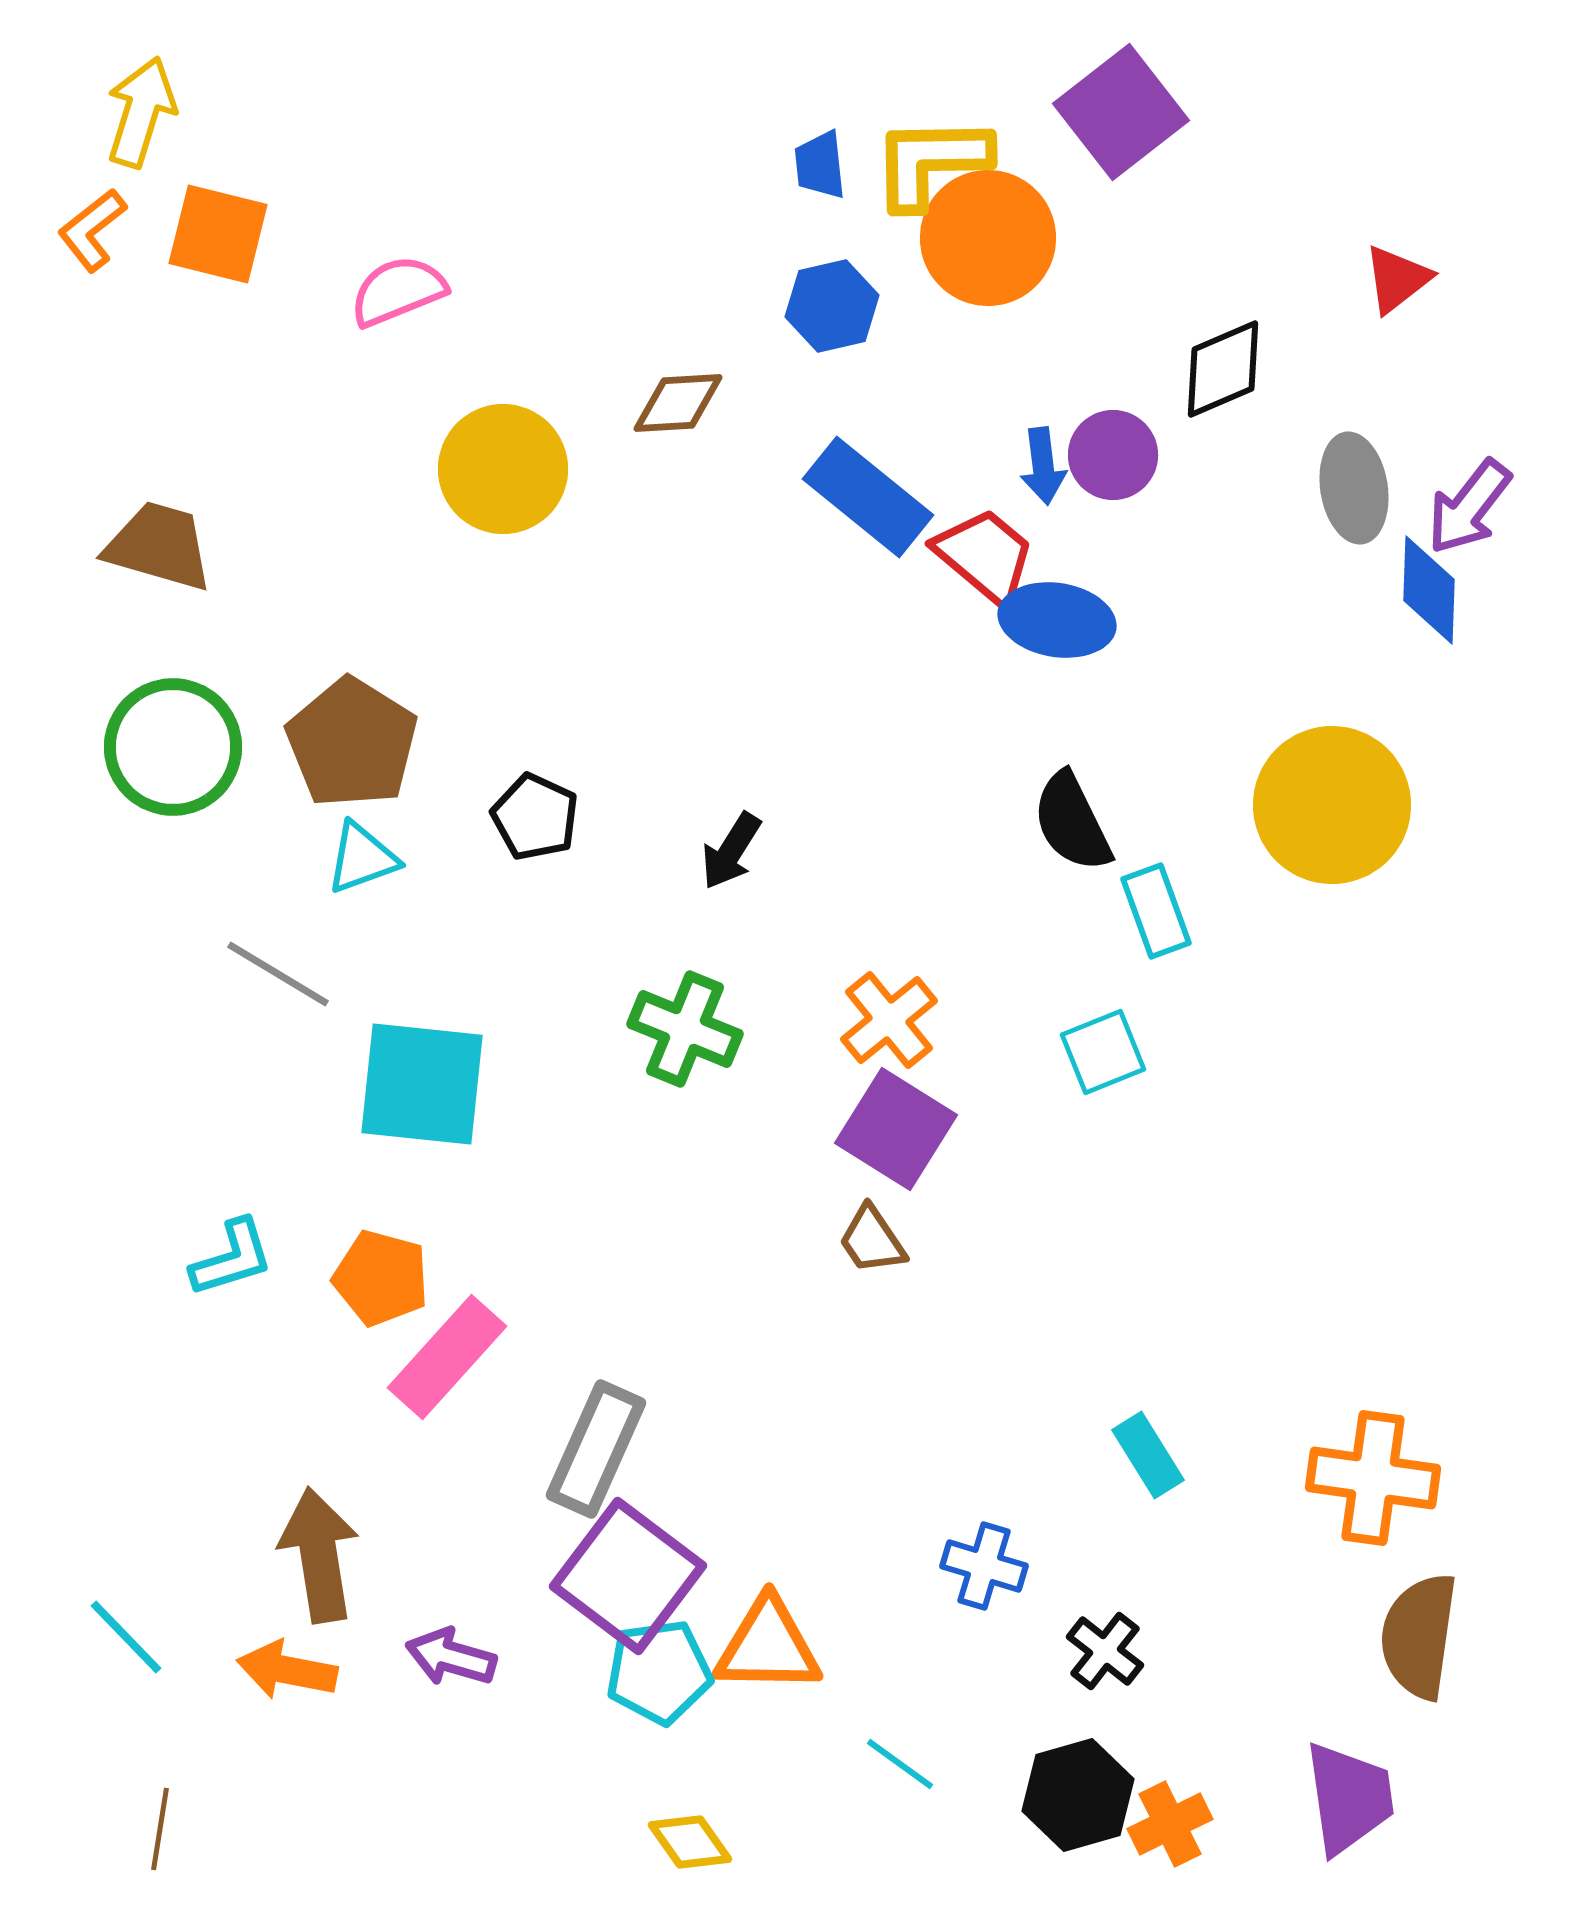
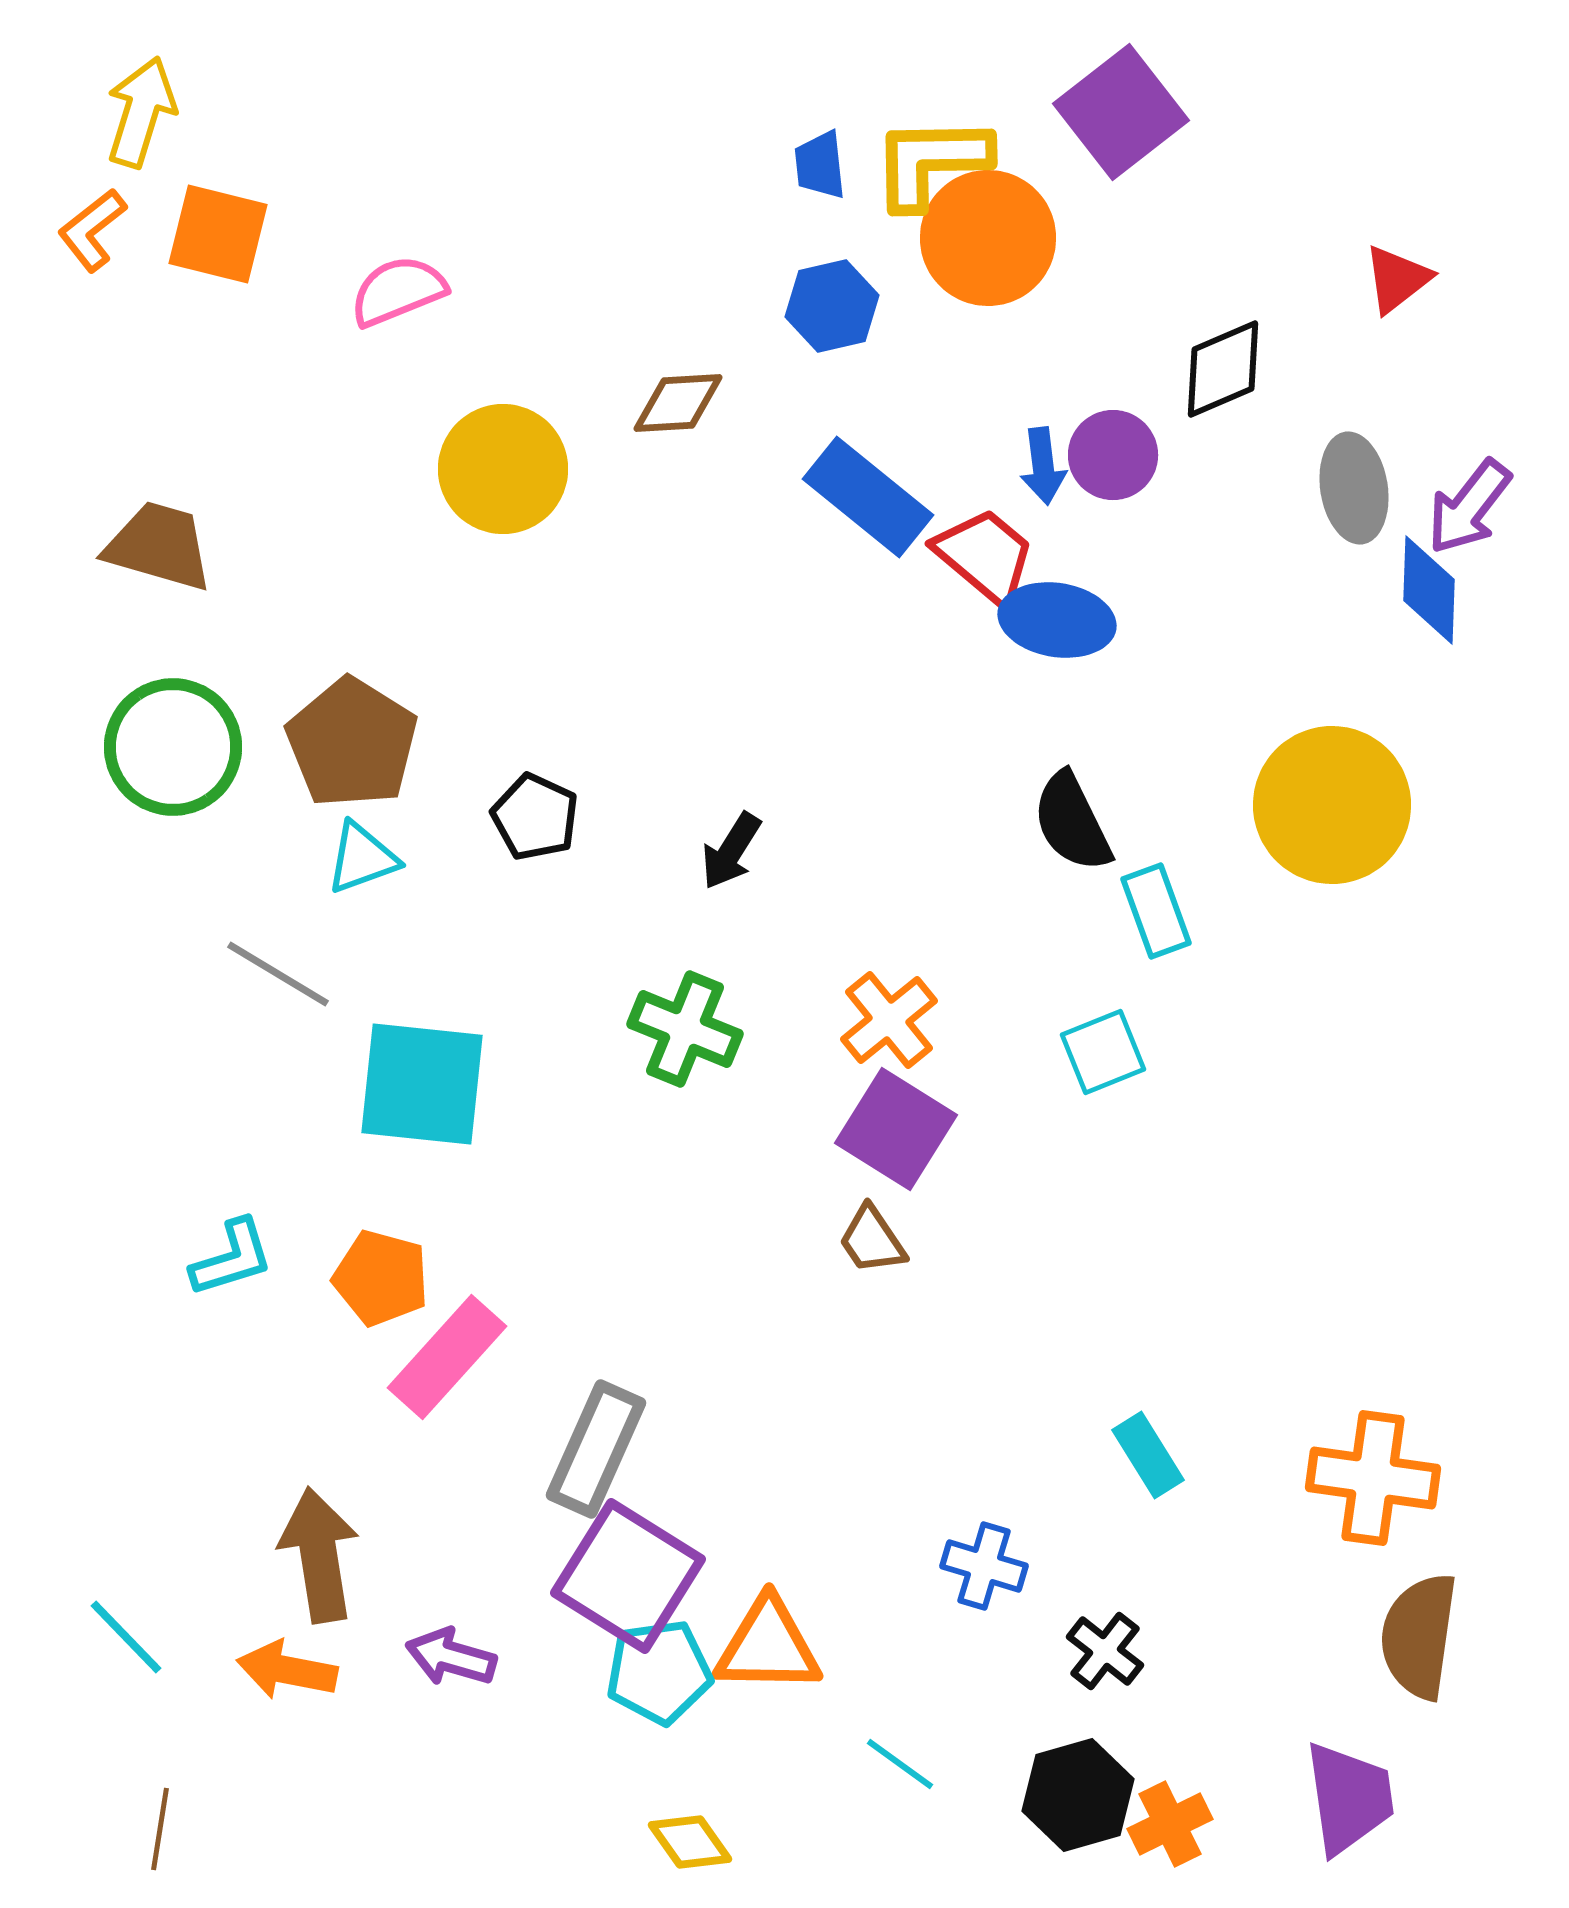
purple square at (628, 1576): rotated 5 degrees counterclockwise
